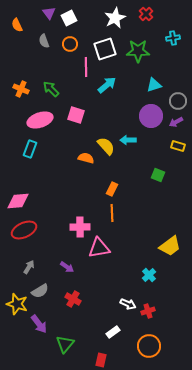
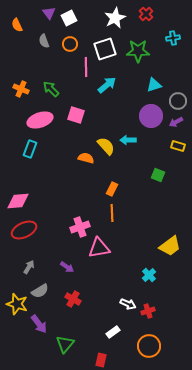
pink cross at (80, 227): rotated 18 degrees counterclockwise
